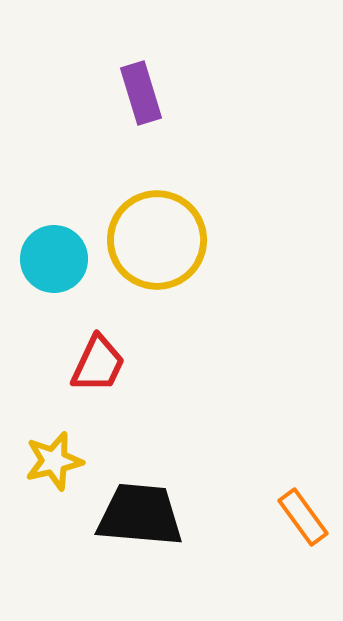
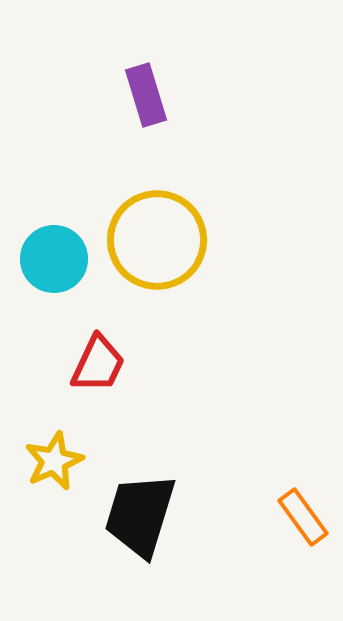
purple rectangle: moved 5 px right, 2 px down
yellow star: rotated 10 degrees counterclockwise
black trapezoid: rotated 78 degrees counterclockwise
